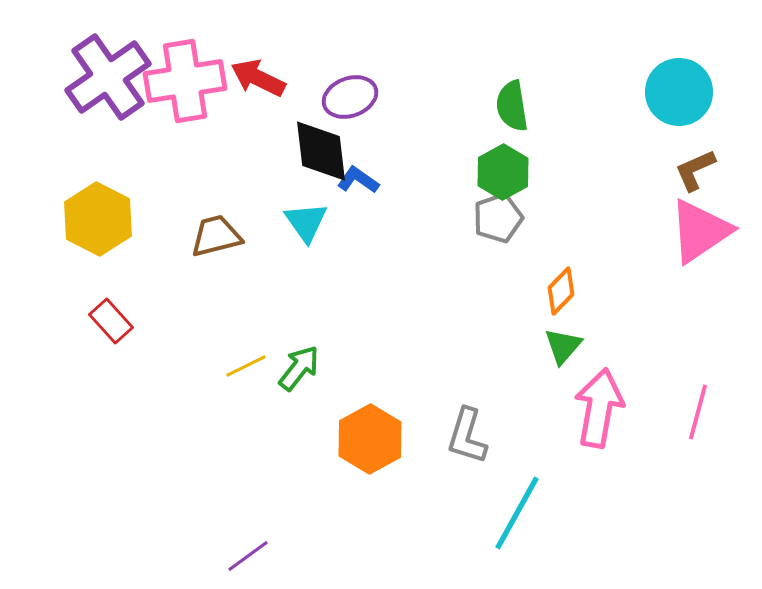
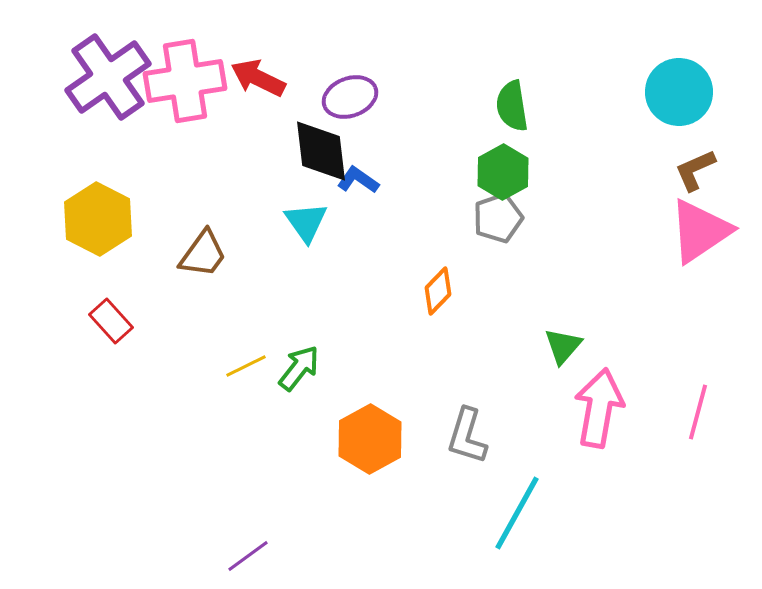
brown trapezoid: moved 13 px left, 18 px down; rotated 140 degrees clockwise
orange diamond: moved 123 px left
